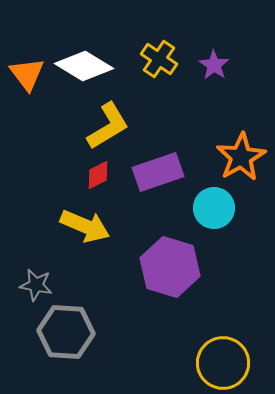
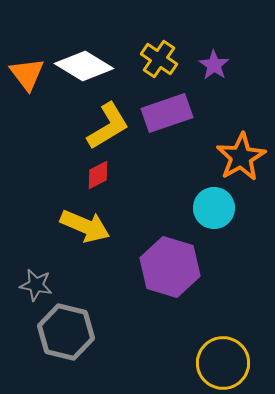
purple rectangle: moved 9 px right, 59 px up
gray hexagon: rotated 10 degrees clockwise
